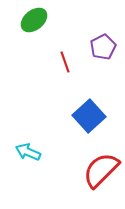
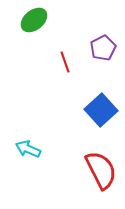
purple pentagon: moved 1 px down
blue square: moved 12 px right, 6 px up
cyan arrow: moved 3 px up
red semicircle: rotated 108 degrees clockwise
